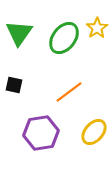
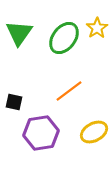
black square: moved 17 px down
orange line: moved 1 px up
yellow ellipse: rotated 20 degrees clockwise
